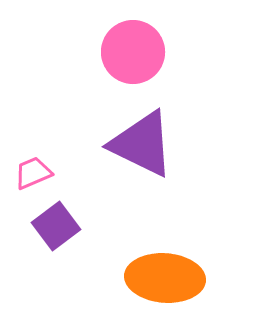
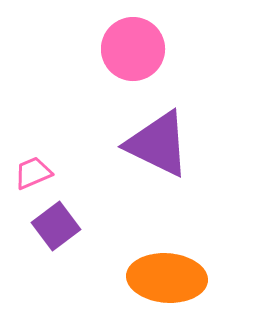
pink circle: moved 3 px up
purple triangle: moved 16 px right
orange ellipse: moved 2 px right
